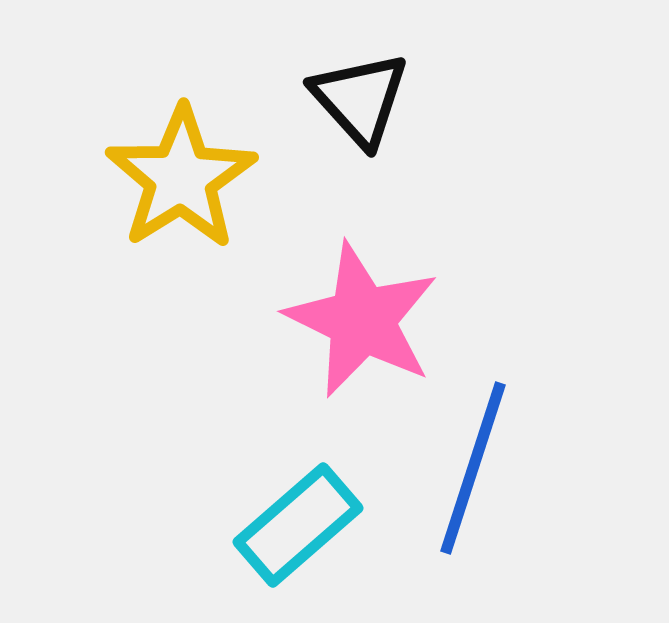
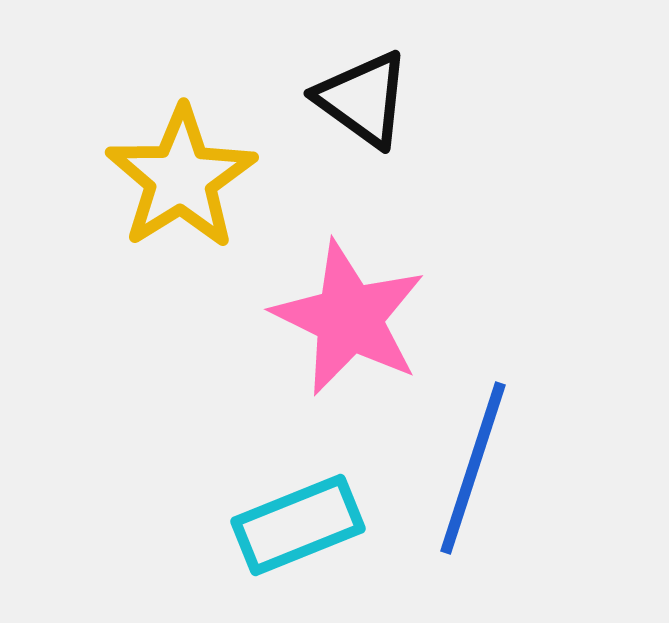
black triangle: moved 3 px right; rotated 12 degrees counterclockwise
pink star: moved 13 px left, 2 px up
cyan rectangle: rotated 19 degrees clockwise
